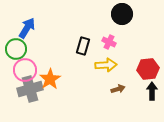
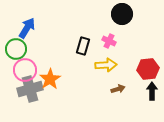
pink cross: moved 1 px up
